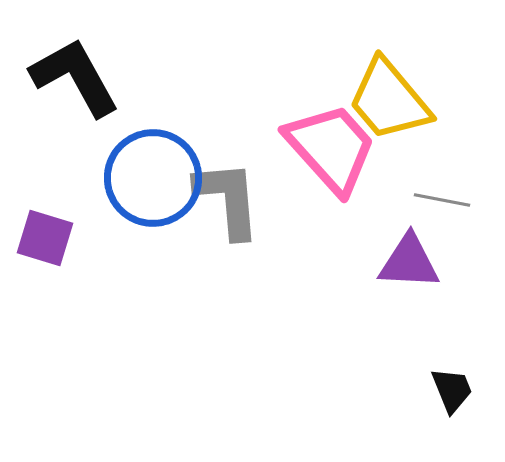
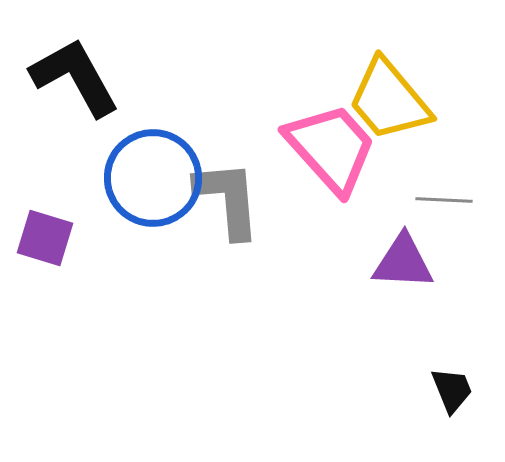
gray line: moved 2 px right; rotated 8 degrees counterclockwise
purple triangle: moved 6 px left
